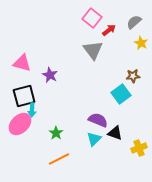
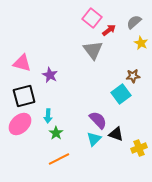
cyan arrow: moved 16 px right, 6 px down
purple semicircle: rotated 24 degrees clockwise
black triangle: moved 1 px right, 1 px down
